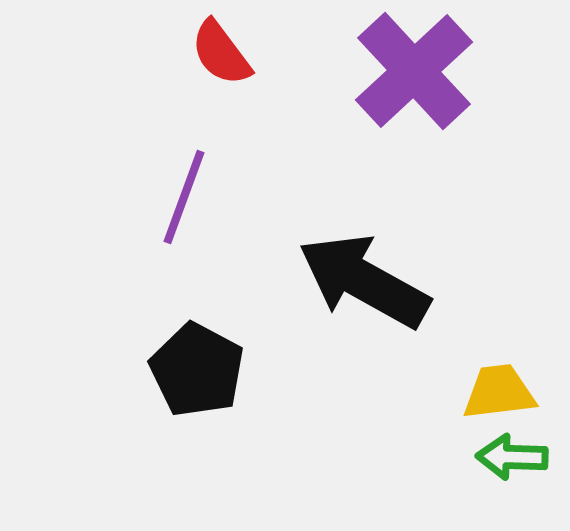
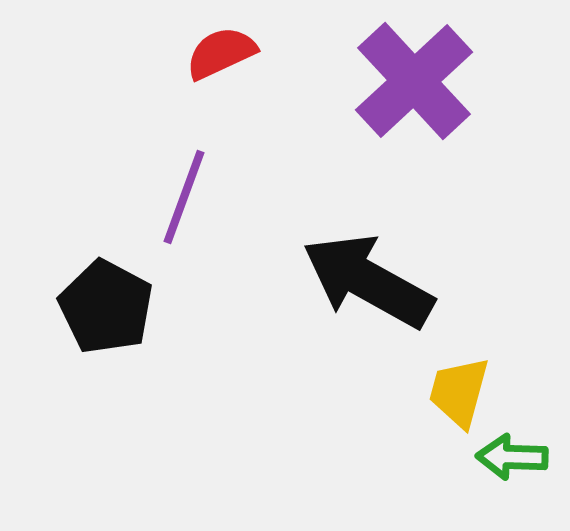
red semicircle: rotated 102 degrees clockwise
purple cross: moved 10 px down
black arrow: moved 4 px right
black pentagon: moved 91 px left, 63 px up
yellow trapezoid: moved 40 px left; rotated 68 degrees counterclockwise
